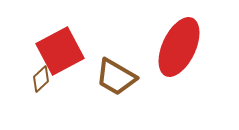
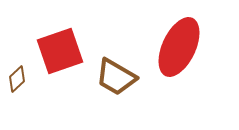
red square: rotated 9 degrees clockwise
brown diamond: moved 24 px left
